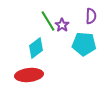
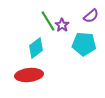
purple semicircle: rotated 49 degrees clockwise
